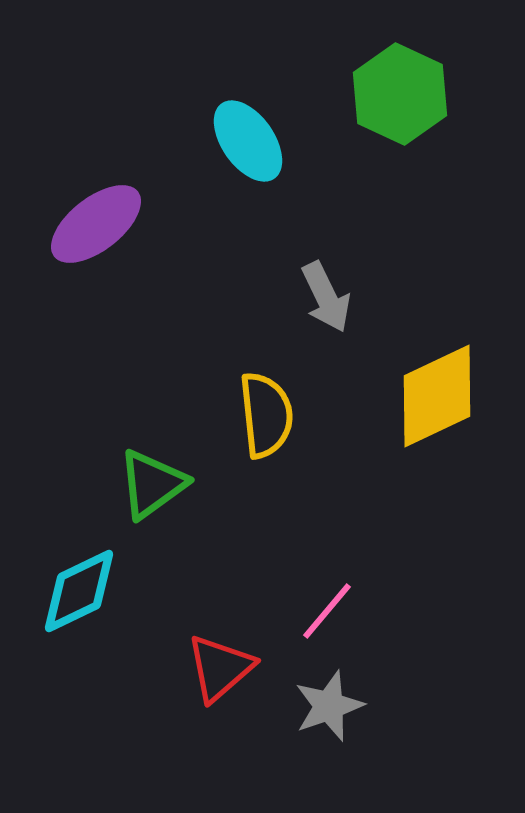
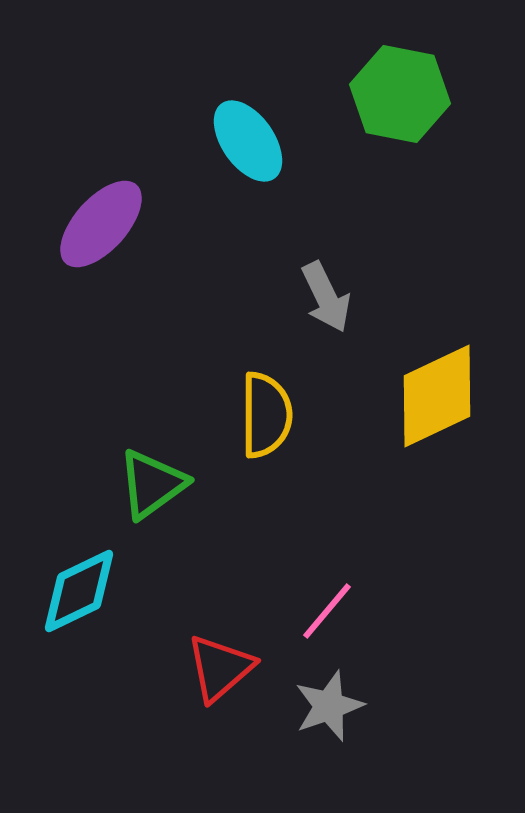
green hexagon: rotated 14 degrees counterclockwise
purple ellipse: moved 5 px right; rotated 10 degrees counterclockwise
yellow semicircle: rotated 6 degrees clockwise
